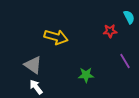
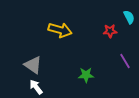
yellow arrow: moved 4 px right, 7 px up
